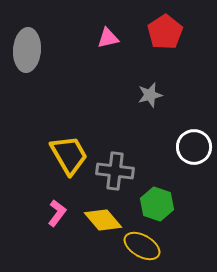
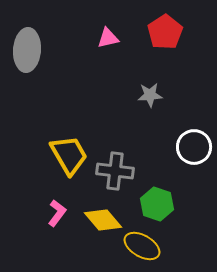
gray star: rotated 10 degrees clockwise
